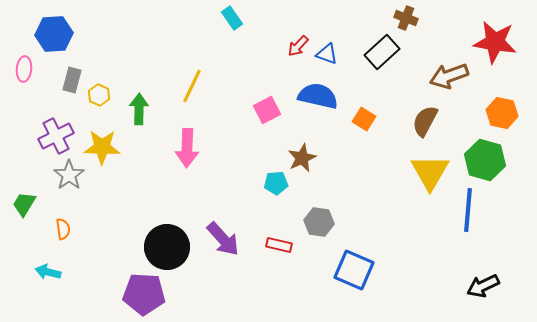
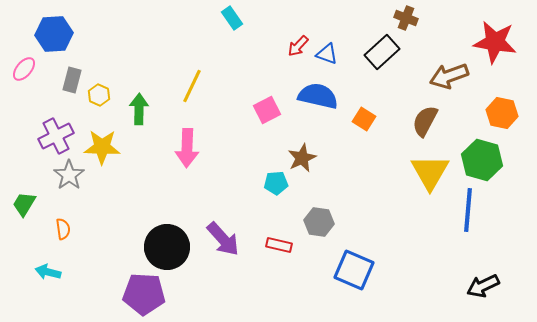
pink ellipse: rotated 35 degrees clockwise
green hexagon: moved 3 px left
